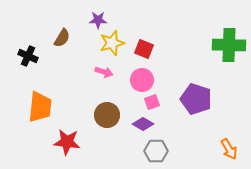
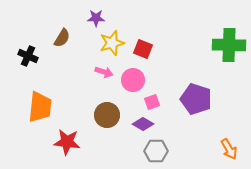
purple star: moved 2 px left, 2 px up
red square: moved 1 px left
pink circle: moved 9 px left
